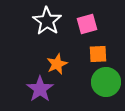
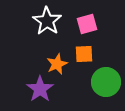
orange square: moved 14 px left
